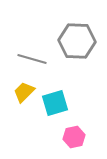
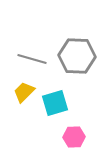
gray hexagon: moved 15 px down
pink hexagon: rotated 10 degrees clockwise
